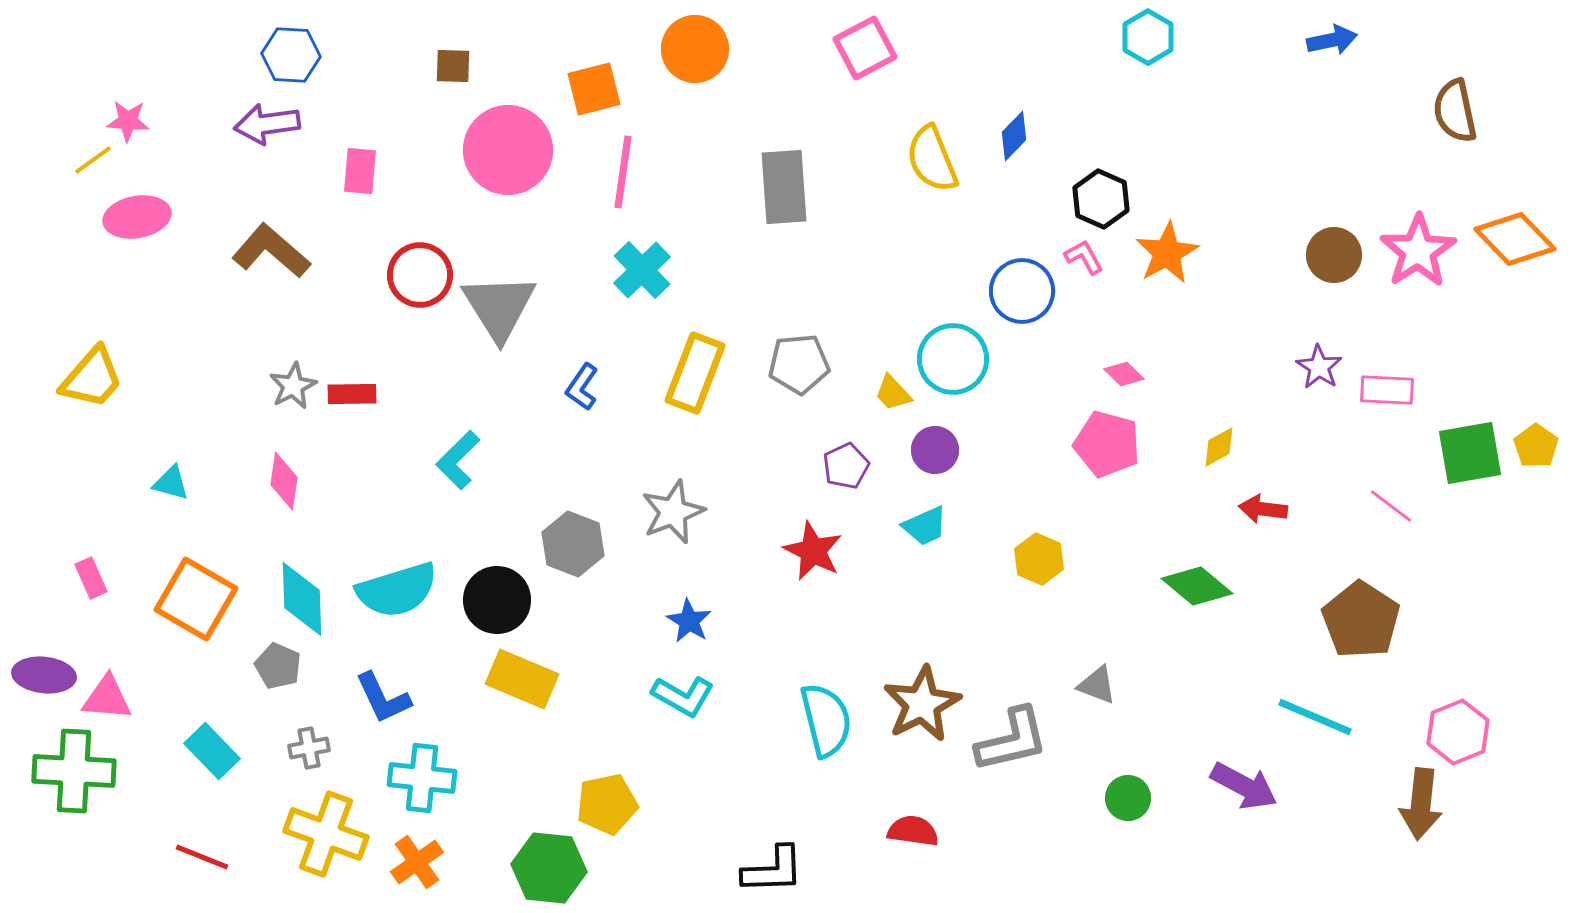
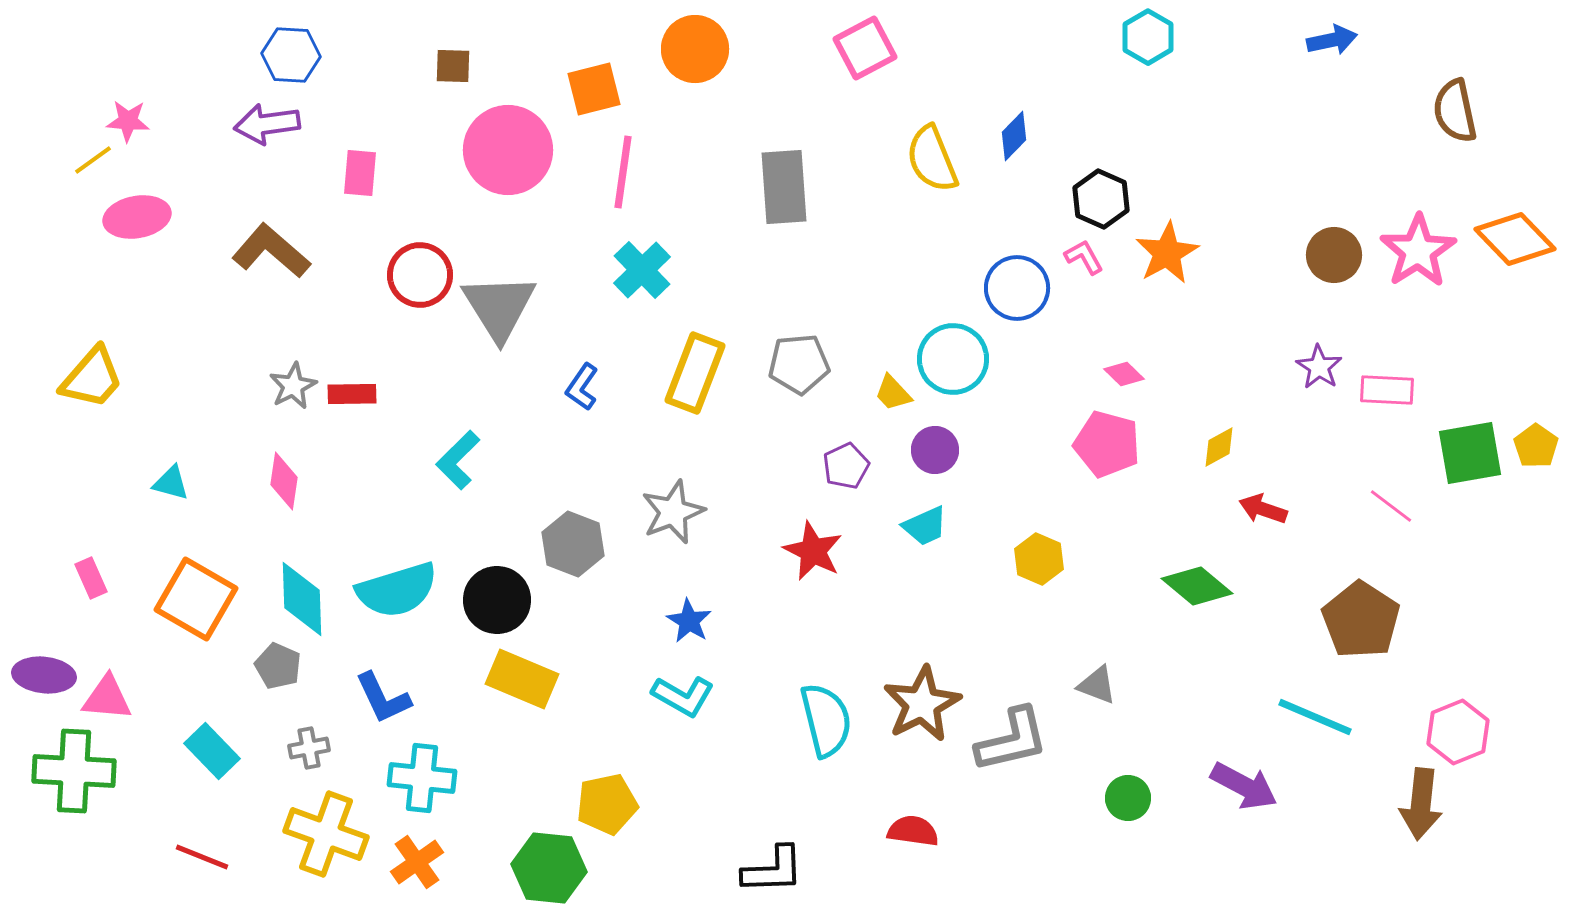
pink rectangle at (360, 171): moved 2 px down
blue circle at (1022, 291): moved 5 px left, 3 px up
red arrow at (1263, 509): rotated 12 degrees clockwise
